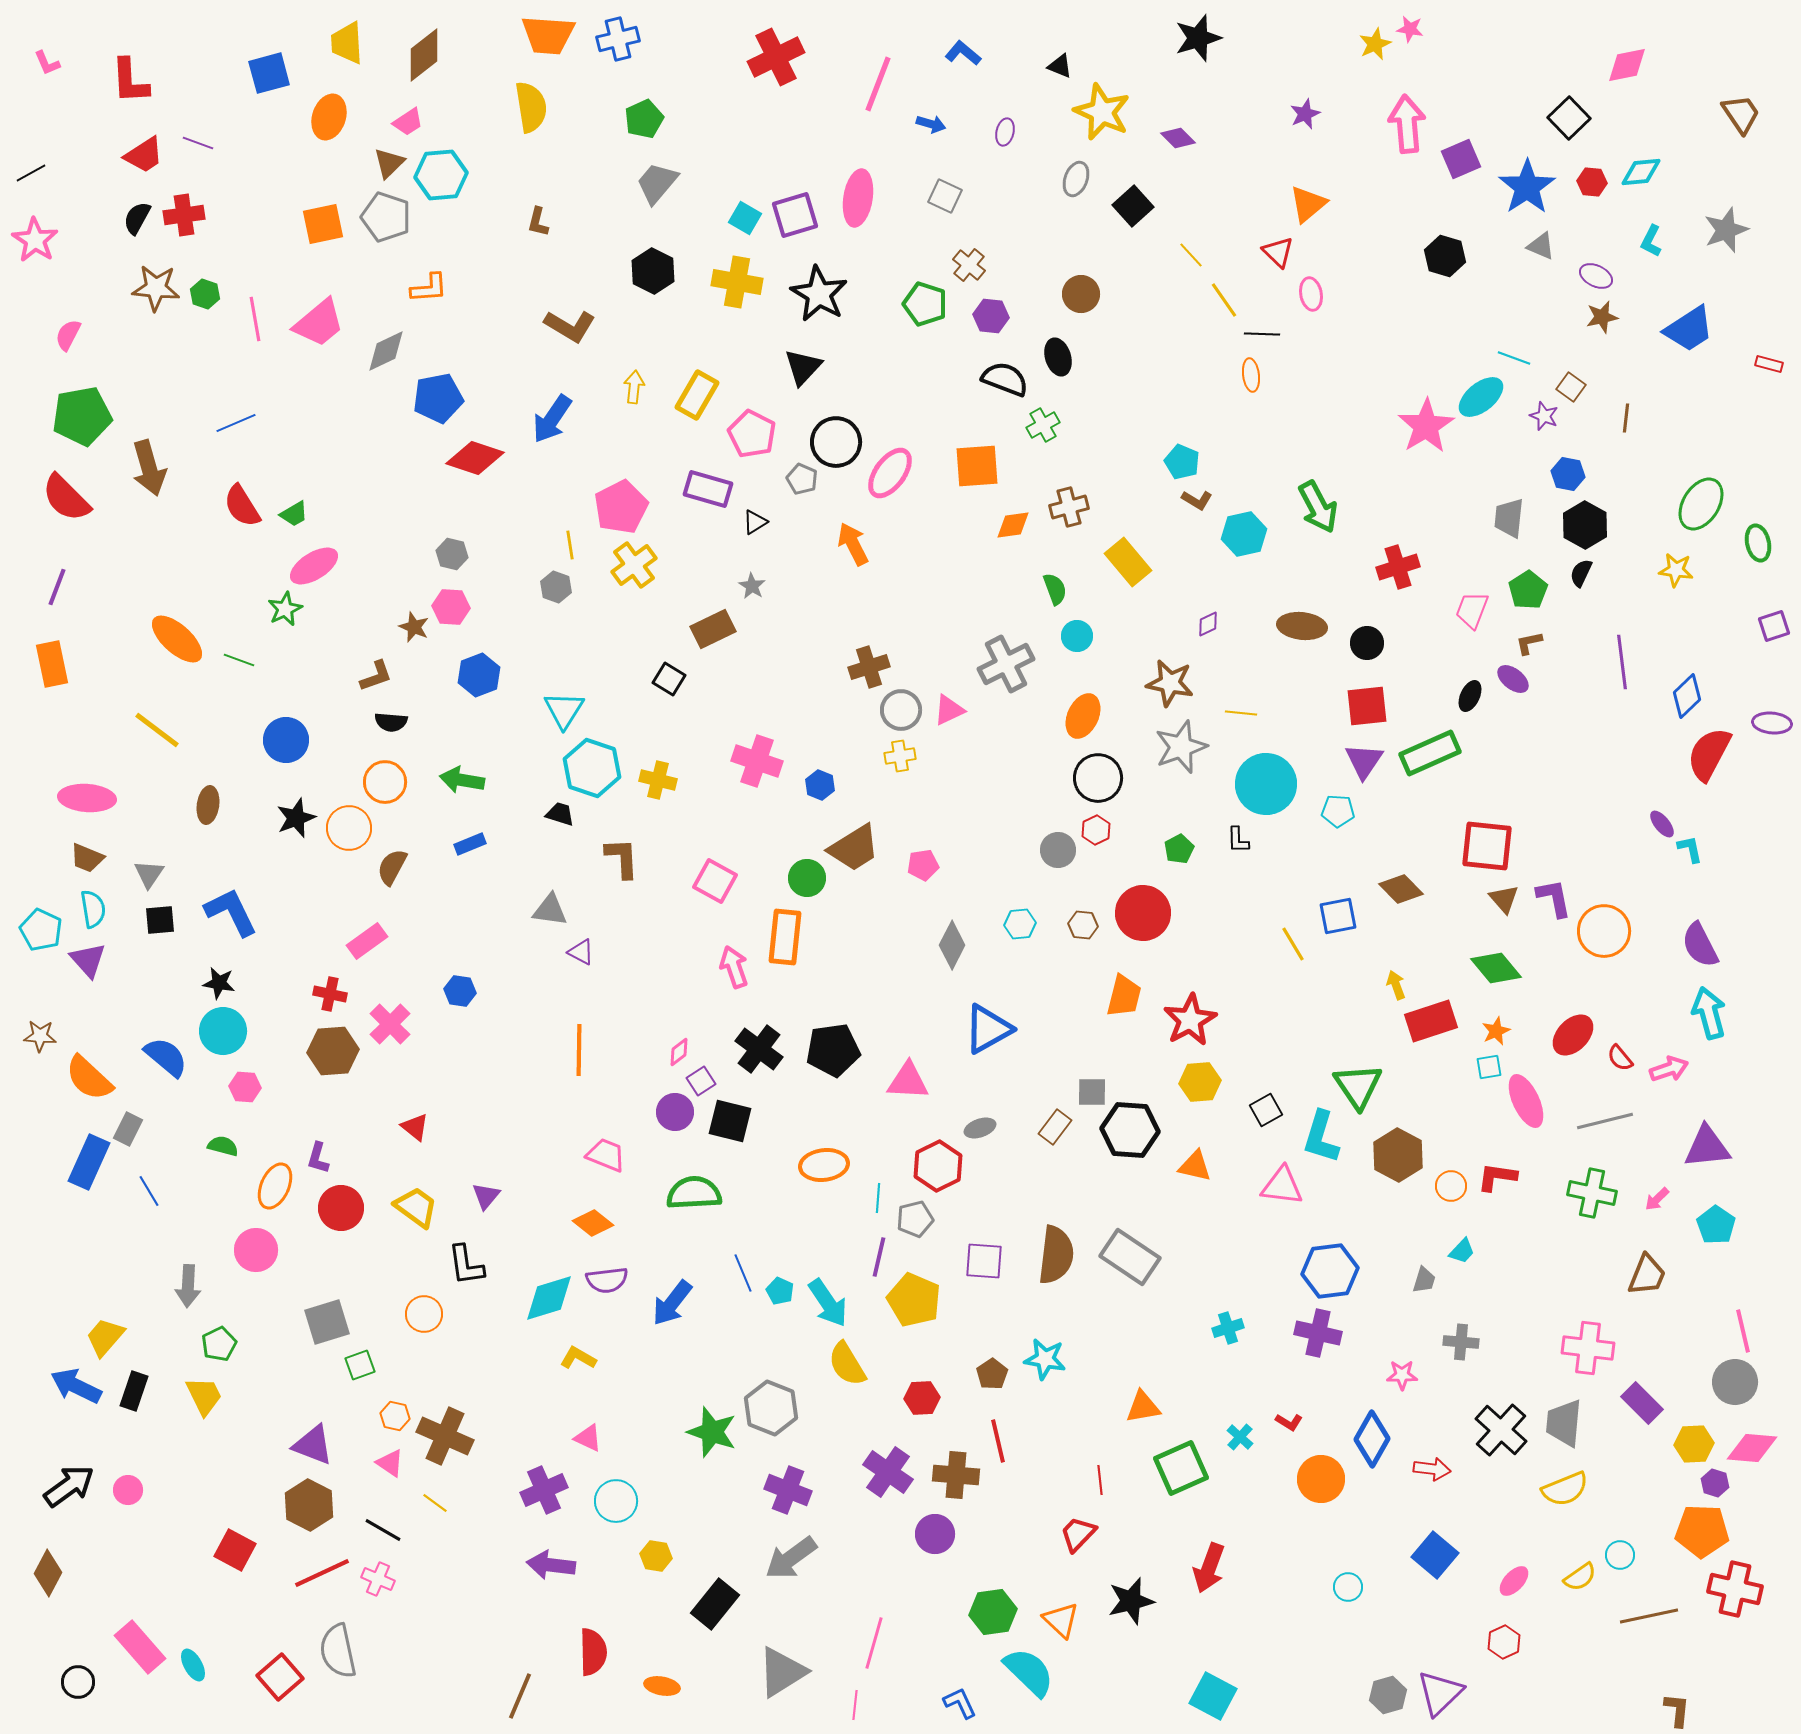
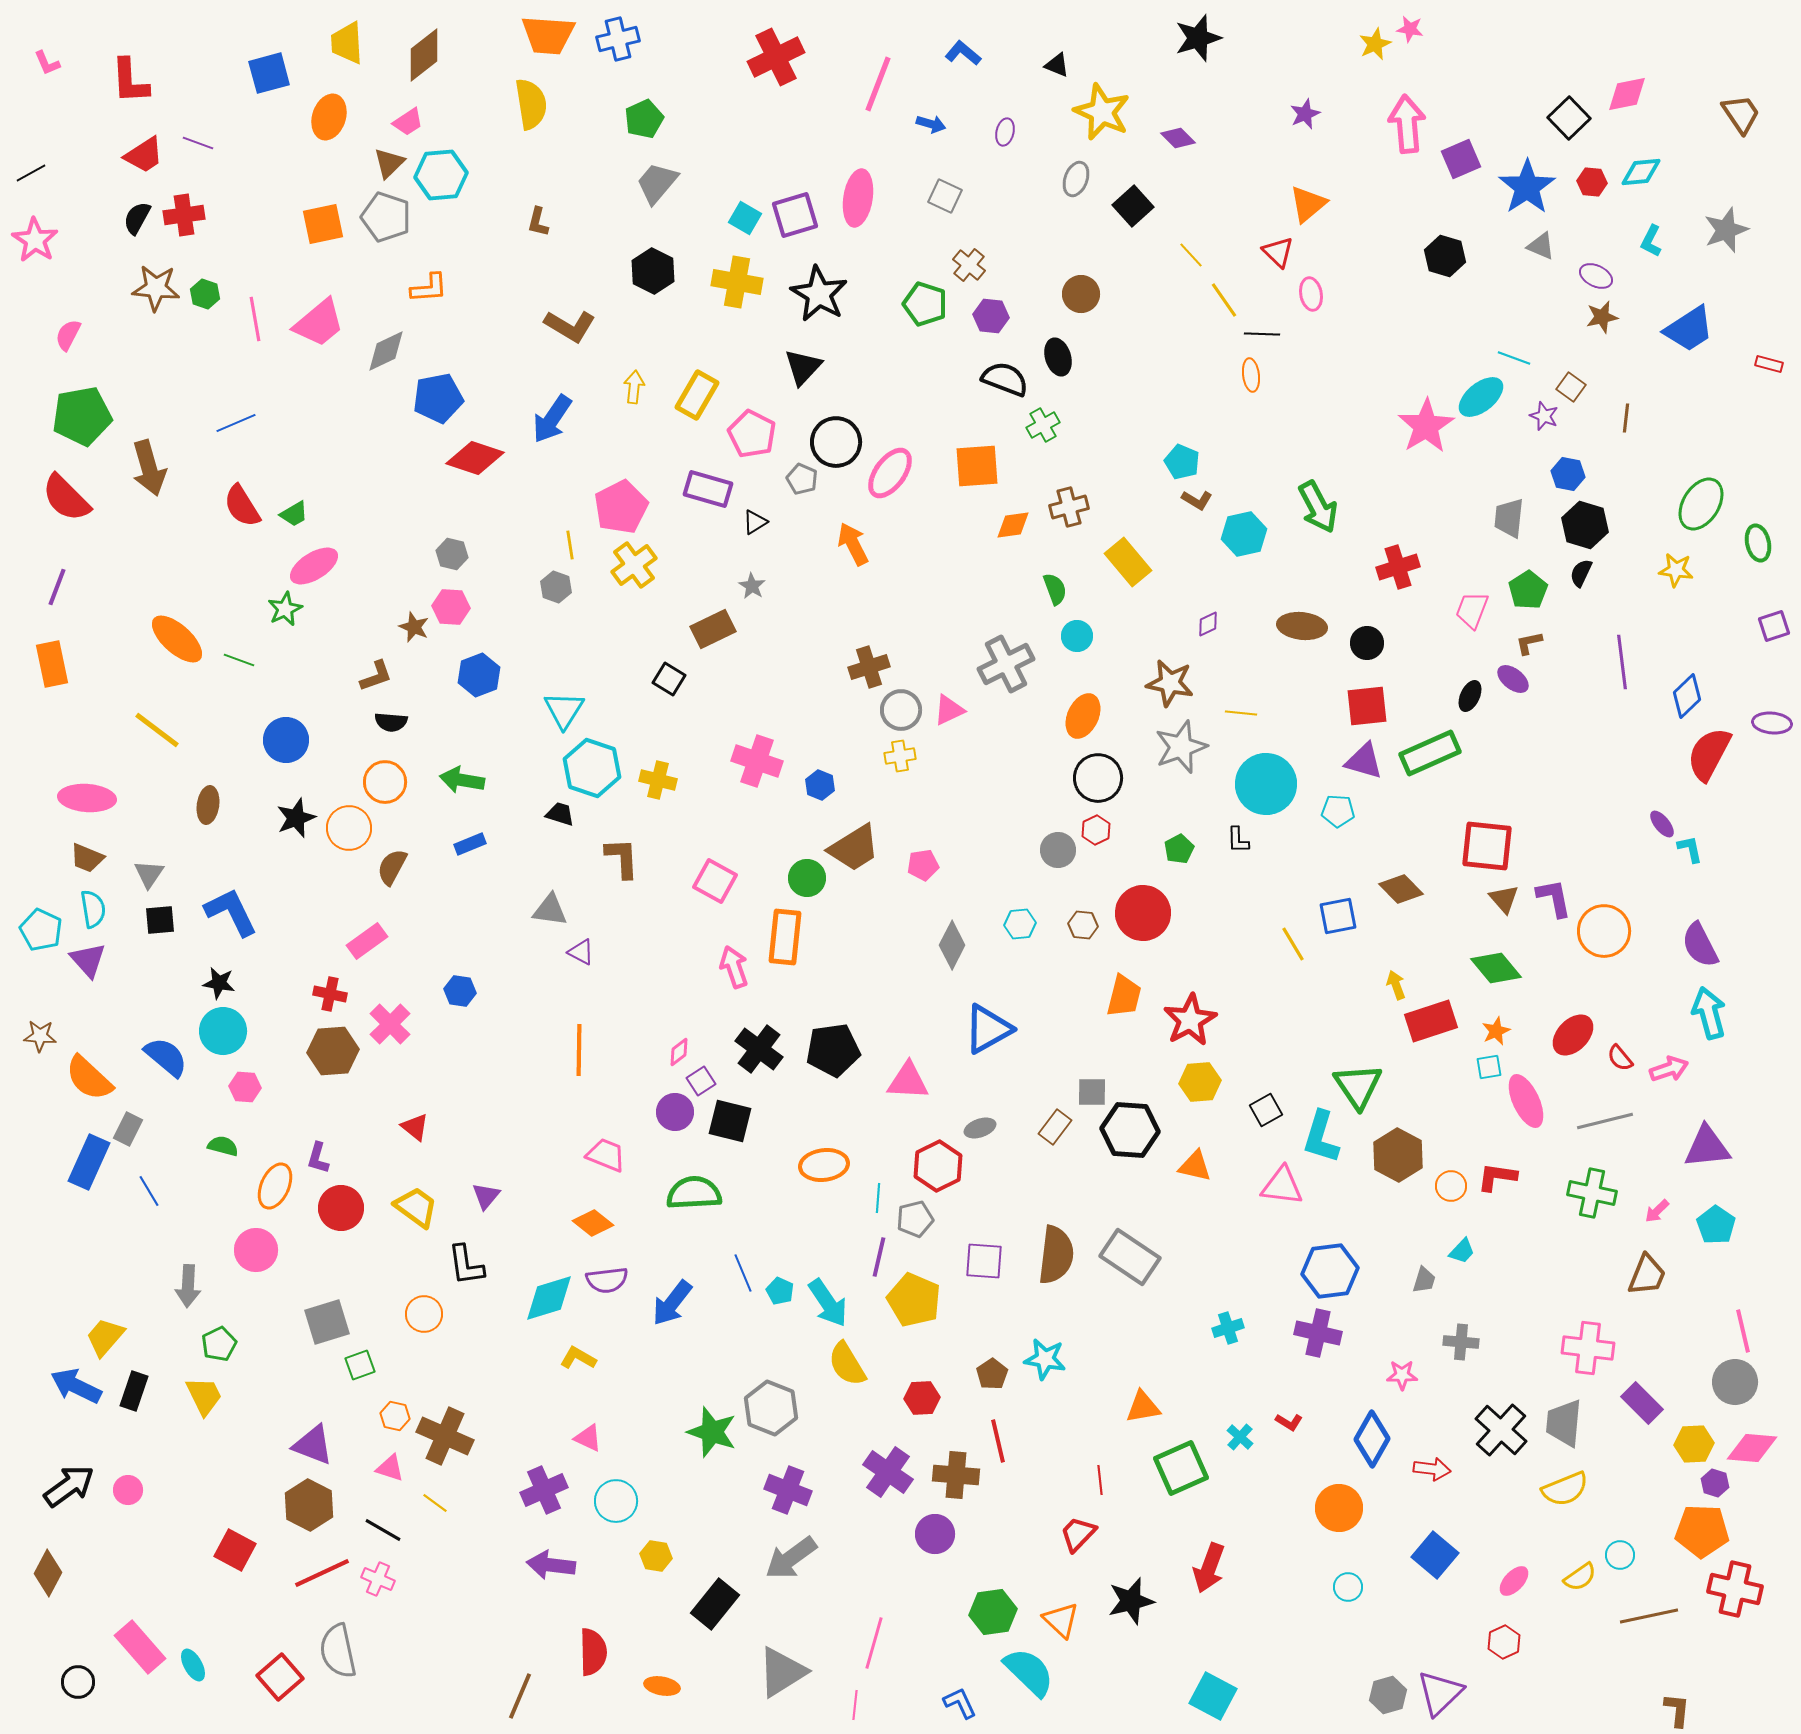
pink diamond at (1627, 65): moved 29 px down
black triangle at (1060, 66): moved 3 px left, 1 px up
yellow semicircle at (531, 107): moved 3 px up
black hexagon at (1585, 525): rotated 12 degrees counterclockwise
purple triangle at (1364, 761): rotated 48 degrees counterclockwise
pink arrow at (1657, 1199): moved 12 px down
pink triangle at (390, 1463): moved 5 px down; rotated 16 degrees counterclockwise
orange circle at (1321, 1479): moved 18 px right, 29 px down
